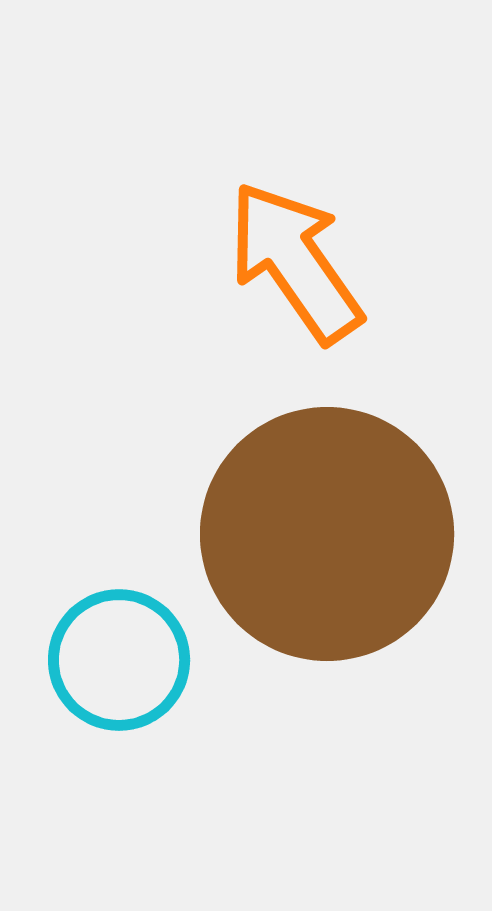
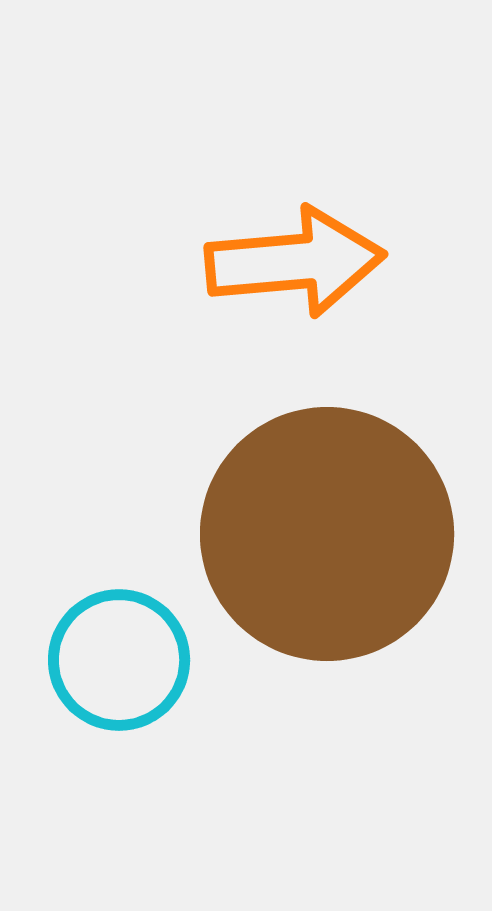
orange arrow: rotated 120 degrees clockwise
